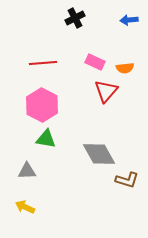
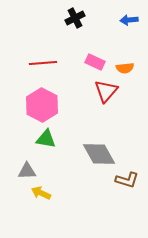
yellow arrow: moved 16 px right, 14 px up
